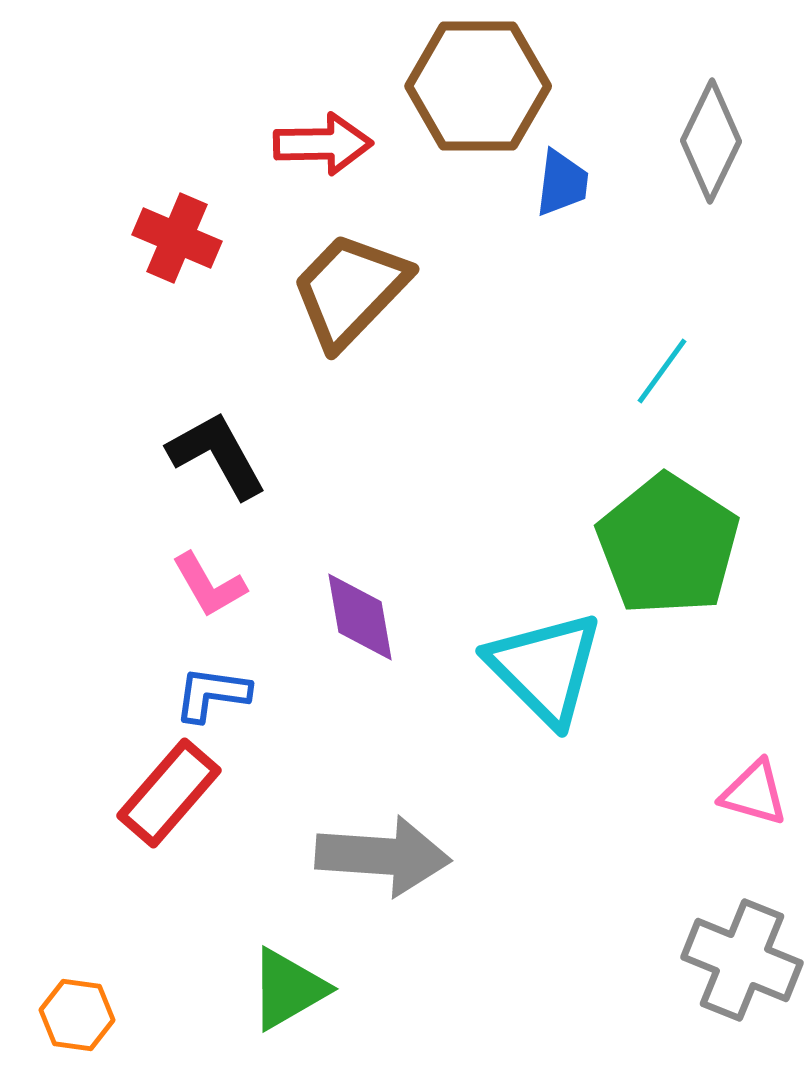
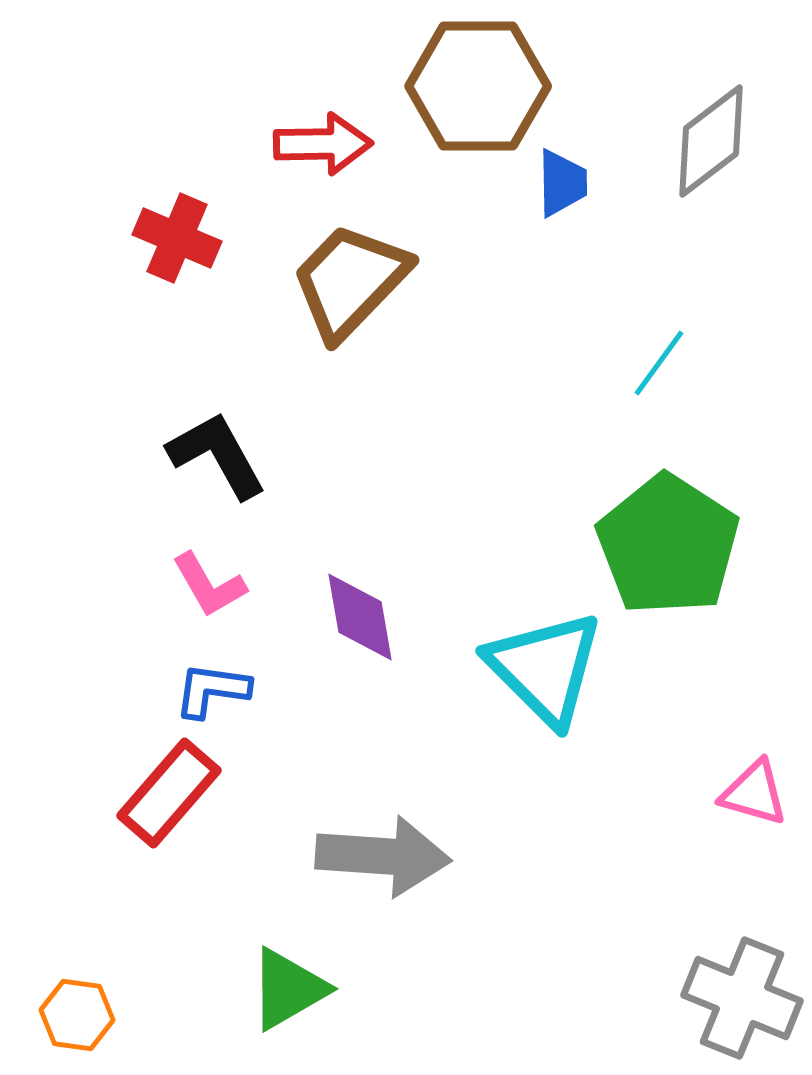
gray diamond: rotated 27 degrees clockwise
blue trapezoid: rotated 8 degrees counterclockwise
brown trapezoid: moved 9 px up
cyan line: moved 3 px left, 8 px up
blue L-shape: moved 4 px up
gray cross: moved 38 px down
